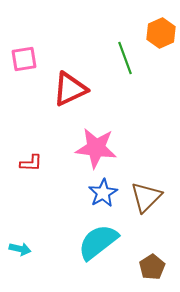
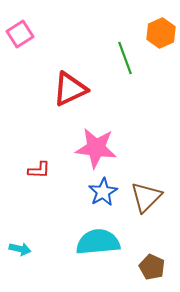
pink square: moved 4 px left, 25 px up; rotated 24 degrees counterclockwise
red L-shape: moved 8 px right, 7 px down
blue star: moved 1 px up
cyan semicircle: rotated 33 degrees clockwise
brown pentagon: rotated 15 degrees counterclockwise
